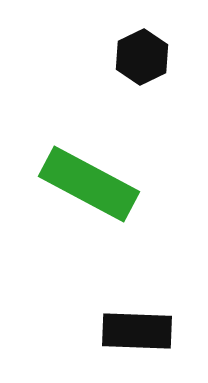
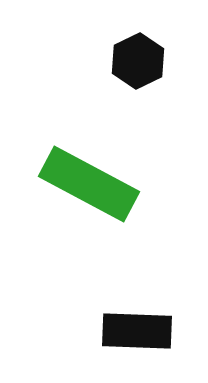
black hexagon: moved 4 px left, 4 px down
